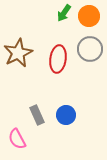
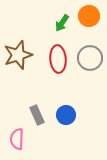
green arrow: moved 2 px left, 10 px down
gray circle: moved 9 px down
brown star: moved 2 px down; rotated 8 degrees clockwise
red ellipse: rotated 12 degrees counterclockwise
pink semicircle: rotated 30 degrees clockwise
